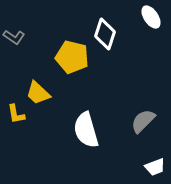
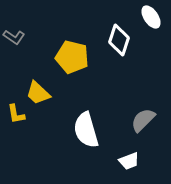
white diamond: moved 14 px right, 6 px down
gray semicircle: moved 1 px up
white trapezoid: moved 26 px left, 6 px up
